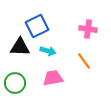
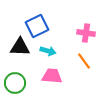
pink cross: moved 2 px left, 4 px down
pink trapezoid: moved 1 px left, 2 px up; rotated 15 degrees clockwise
